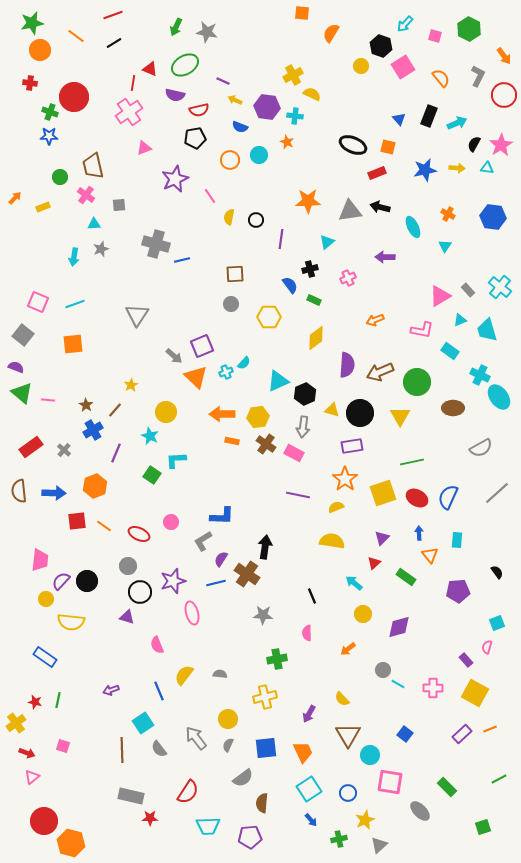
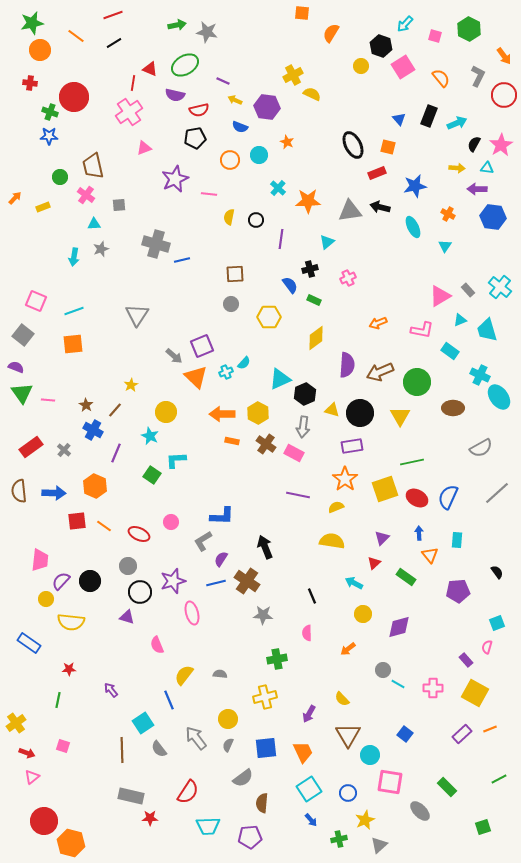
green arrow at (176, 27): moved 1 px right, 2 px up; rotated 126 degrees counterclockwise
cyan cross at (295, 116): moved 17 px left, 72 px down; rotated 35 degrees clockwise
black ellipse at (353, 145): rotated 40 degrees clockwise
blue star at (425, 170): moved 10 px left, 16 px down
pink line at (210, 196): moved 1 px left, 2 px up; rotated 49 degrees counterclockwise
purple arrow at (385, 257): moved 92 px right, 68 px up
pink square at (38, 302): moved 2 px left, 1 px up
cyan line at (75, 304): moved 1 px left, 7 px down
orange arrow at (375, 320): moved 3 px right, 3 px down
cyan triangle at (278, 381): moved 2 px right, 2 px up
green triangle at (22, 393): rotated 15 degrees clockwise
yellow hexagon at (258, 417): moved 4 px up; rotated 25 degrees counterclockwise
blue cross at (93, 430): rotated 30 degrees counterclockwise
orange hexagon at (95, 486): rotated 15 degrees counterclockwise
yellow square at (383, 493): moved 2 px right, 4 px up
black arrow at (265, 547): rotated 30 degrees counterclockwise
brown cross at (247, 574): moved 7 px down
black circle at (87, 581): moved 3 px right
cyan arrow at (354, 583): rotated 12 degrees counterclockwise
blue rectangle at (45, 657): moved 16 px left, 14 px up
purple arrow at (111, 690): rotated 70 degrees clockwise
blue line at (159, 691): moved 10 px right, 9 px down
red star at (35, 702): moved 34 px right, 33 px up; rotated 16 degrees counterclockwise
